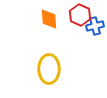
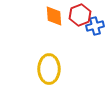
red hexagon: rotated 15 degrees clockwise
orange diamond: moved 5 px right, 3 px up
